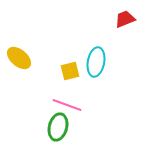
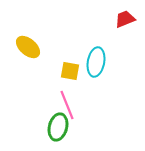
yellow ellipse: moved 9 px right, 11 px up
yellow square: rotated 24 degrees clockwise
pink line: rotated 48 degrees clockwise
